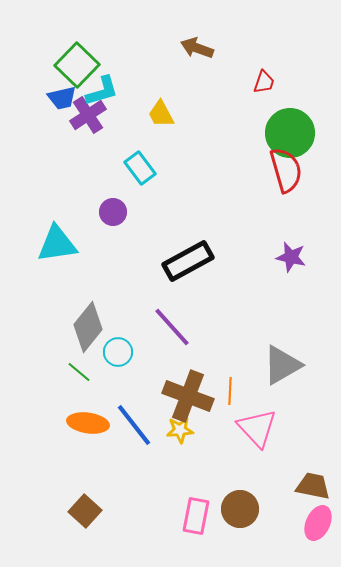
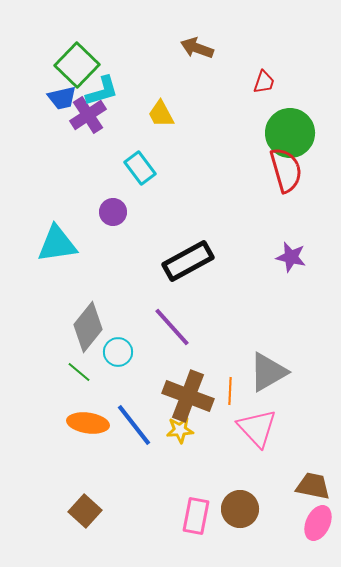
gray triangle: moved 14 px left, 7 px down
